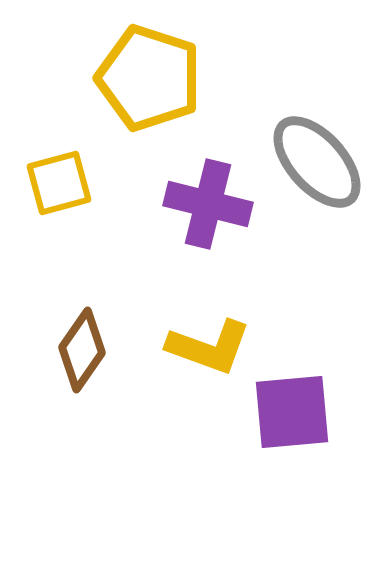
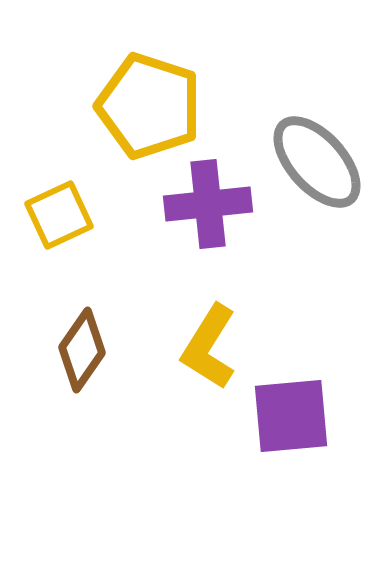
yellow pentagon: moved 28 px down
yellow square: moved 32 px down; rotated 10 degrees counterclockwise
purple cross: rotated 20 degrees counterclockwise
yellow L-shape: rotated 102 degrees clockwise
purple square: moved 1 px left, 4 px down
